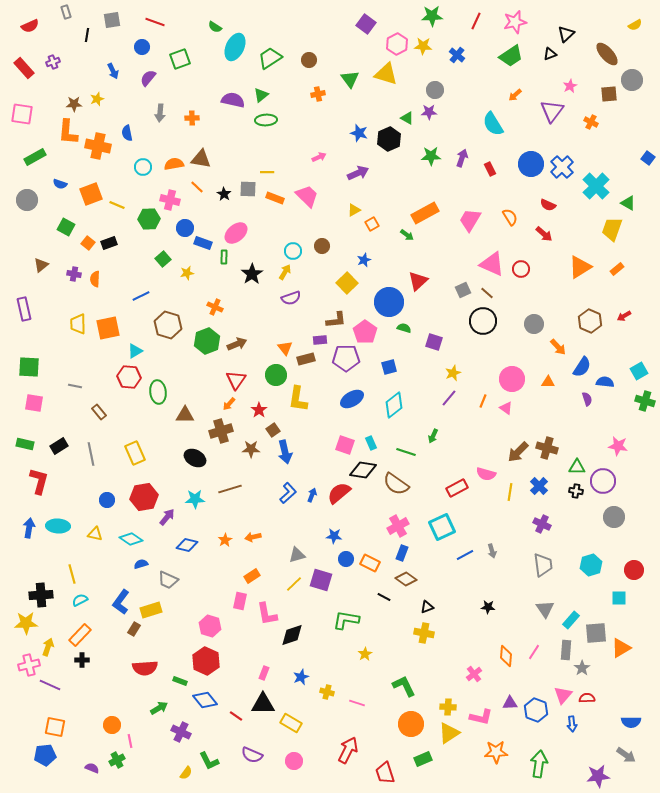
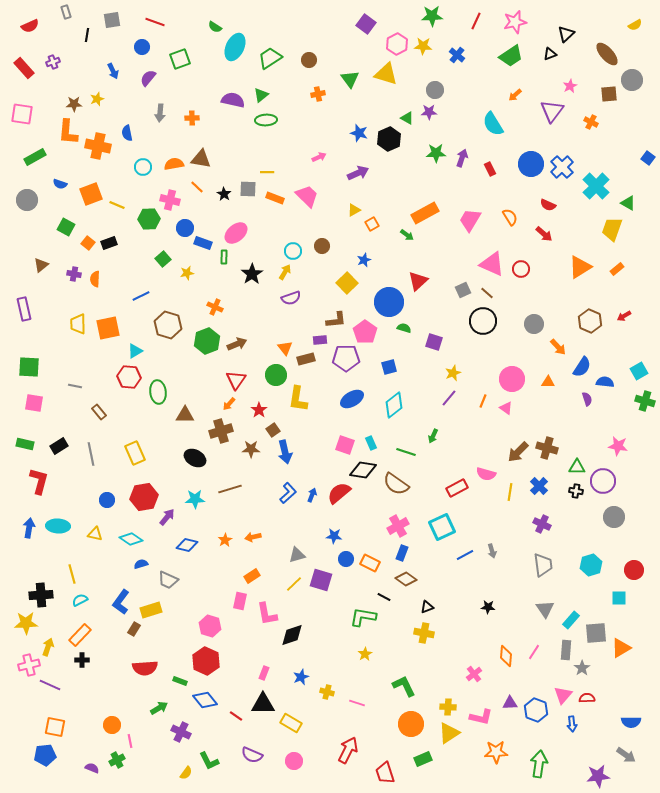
green star at (431, 156): moved 5 px right, 3 px up
green L-shape at (346, 620): moved 17 px right, 3 px up
